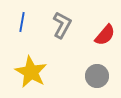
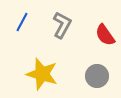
blue line: rotated 18 degrees clockwise
red semicircle: rotated 105 degrees clockwise
yellow star: moved 11 px right, 2 px down; rotated 12 degrees counterclockwise
